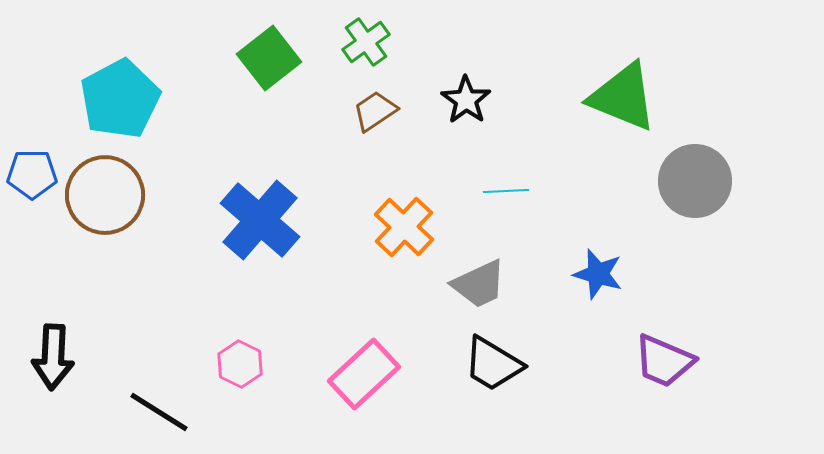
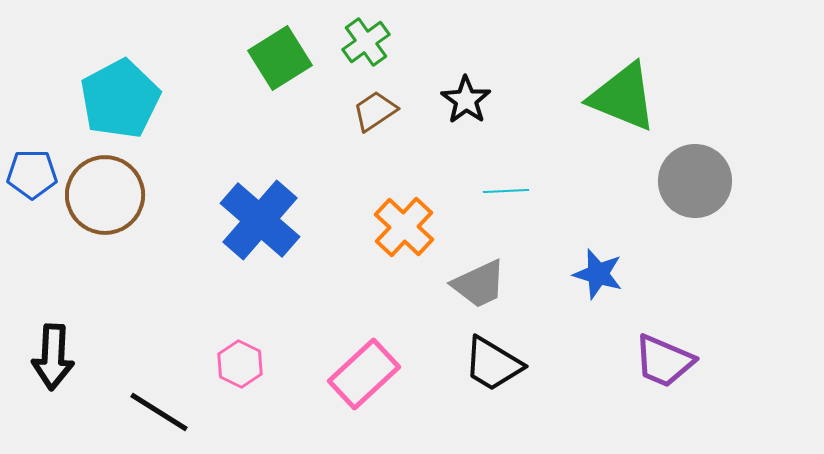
green square: moved 11 px right; rotated 6 degrees clockwise
